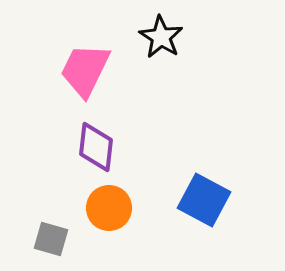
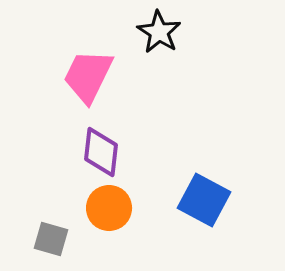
black star: moved 2 px left, 5 px up
pink trapezoid: moved 3 px right, 6 px down
purple diamond: moved 5 px right, 5 px down
